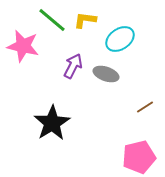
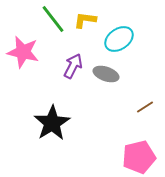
green line: moved 1 px right, 1 px up; rotated 12 degrees clockwise
cyan ellipse: moved 1 px left
pink star: moved 6 px down
